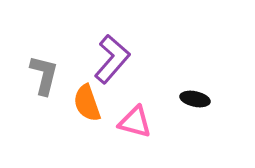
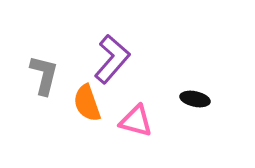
pink triangle: moved 1 px right, 1 px up
